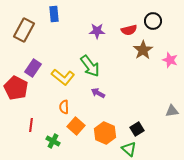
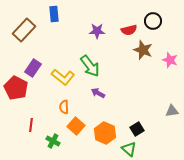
brown rectangle: rotated 15 degrees clockwise
brown star: rotated 18 degrees counterclockwise
